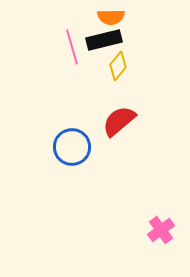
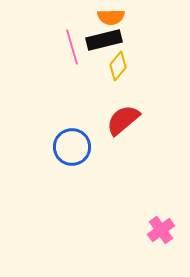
red semicircle: moved 4 px right, 1 px up
